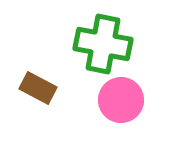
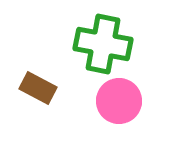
pink circle: moved 2 px left, 1 px down
